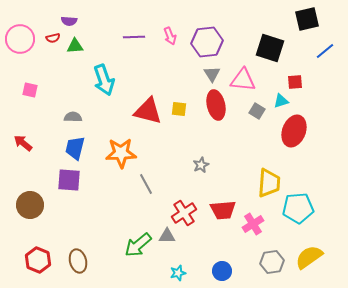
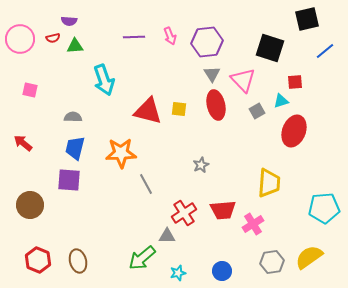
pink triangle at (243, 80): rotated 40 degrees clockwise
gray square at (257, 111): rotated 28 degrees clockwise
cyan pentagon at (298, 208): moved 26 px right
green arrow at (138, 245): moved 4 px right, 13 px down
